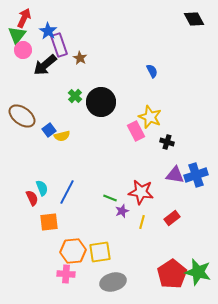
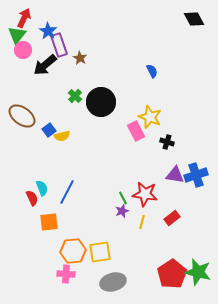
red star: moved 4 px right, 2 px down
green line: moved 13 px right; rotated 40 degrees clockwise
